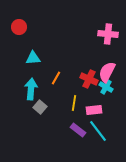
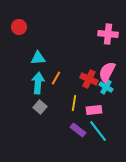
cyan triangle: moved 5 px right
cyan arrow: moved 7 px right, 6 px up
